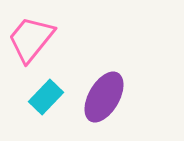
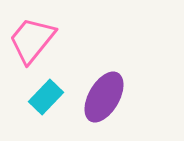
pink trapezoid: moved 1 px right, 1 px down
